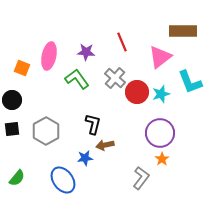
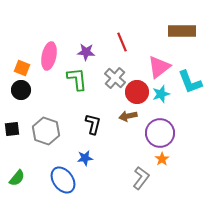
brown rectangle: moved 1 px left
pink triangle: moved 1 px left, 10 px down
green L-shape: rotated 30 degrees clockwise
black circle: moved 9 px right, 10 px up
gray hexagon: rotated 12 degrees counterclockwise
brown arrow: moved 23 px right, 29 px up
